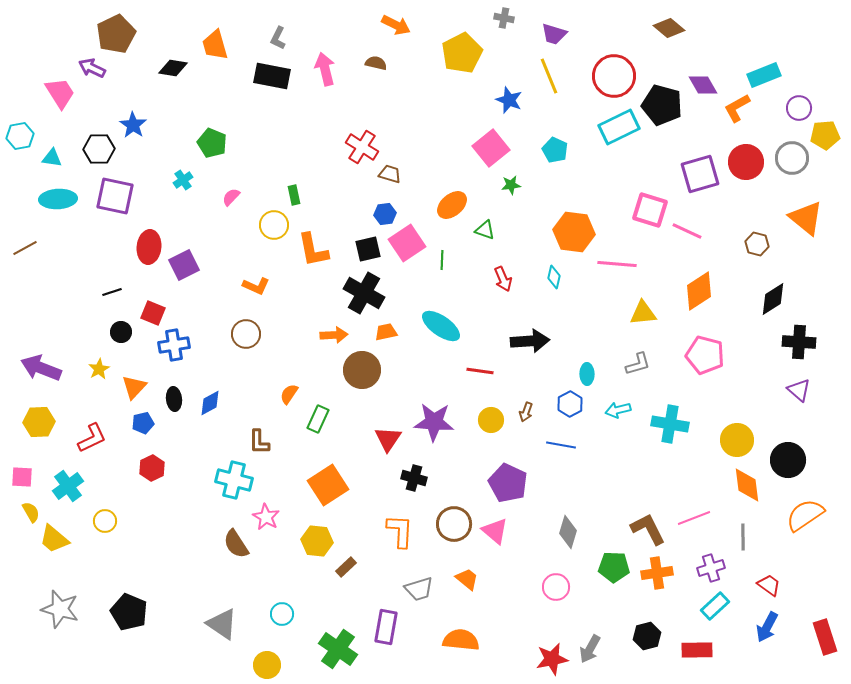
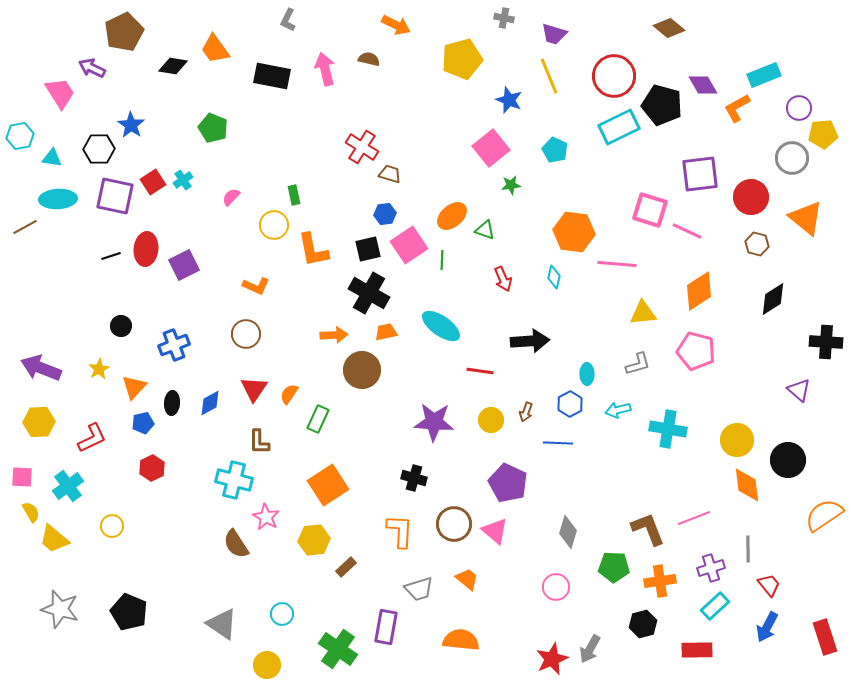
brown pentagon at (116, 34): moved 8 px right, 2 px up
gray L-shape at (278, 38): moved 10 px right, 18 px up
orange trapezoid at (215, 45): moved 4 px down; rotated 20 degrees counterclockwise
yellow pentagon at (462, 53): moved 6 px down; rotated 12 degrees clockwise
brown semicircle at (376, 63): moved 7 px left, 4 px up
black diamond at (173, 68): moved 2 px up
blue star at (133, 125): moved 2 px left
yellow pentagon at (825, 135): moved 2 px left, 1 px up
green pentagon at (212, 143): moved 1 px right, 15 px up
red circle at (746, 162): moved 5 px right, 35 px down
purple square at (700, 174): rotated 9 degrees clockwise
orange ellipse at (452, 205): moved 11 px down
pink square at (407, 243): moved 2 px right, 2 px down
red ellipse at (149, 247): moved 3 px left, 2 px down
brown line at (25, 248): moved 21 px up
black line at (112, 292): moved 1 px left, 36 px up
black cross at (364, 293): moved 5 px right
red square at (153, 313): moved 131 px up; rotated 35 degrees clockwise
black circle at (121, 332): moved 6 px up
black cross at (799, 342): moved 27 px right
blue cross at (174, 345): rotated 12 degrees counterclockwise
pink pentagon at (705, 355): moved 9 px left, 4 px up
black ellipse at (174, 399): moved 2 px left, 4 px down; rotated 10 degrees clockwise
cyan cross at (670, 424): moved 2 px left, 5 px down
red triangle at (388, 439): moved 134 px left, 50 px up
blue line at (561, 445): moved 3 px left, 2 px up; rotated 8 degrees counterclockwise
orange semicircle at (805, 515): moved 19 px right
yellow circle at (105, 521): moved 7 px right, 5 px down
brown L-shape at (648, 529): rotated 6 degrees clockwise
gray line at (743, 537): moved 5 px right, 12 px down
yellow hexagon at (317, 541): moved 3 px left, 1 px up; rotated 12 degrees counterclockwise
orange cross at (657, 573): moved 3 px right, 8 px down
red trapezoid at (769, 585): rotated 15 degrees clockwise
black hexagon at (647, 636): moved 4 px left, 12 px up
red star at (552, 659): rotated 12 degrees counterclockwise
